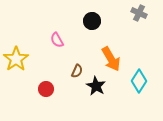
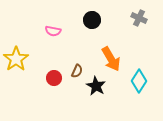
gray cross: moved 5 px down
black circle: moved 1 px up
pink semicircle: moved 4 px left, 9 px up; rotated 49 degrees counterclockwise
red circle: moved 8 px right, 11 px up
